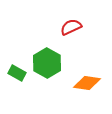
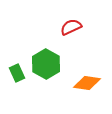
green hexagon: moved 1 px left, 1 px down
green rectangle: rotated 36 degrees clockwise
